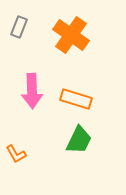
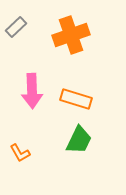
gray rectangle: moved 3 px left; rotated 25 degrees clockwise
orange cross: rotated 36 degrees clockwise
orange L-shape: moved 4 px right, 1 px up
